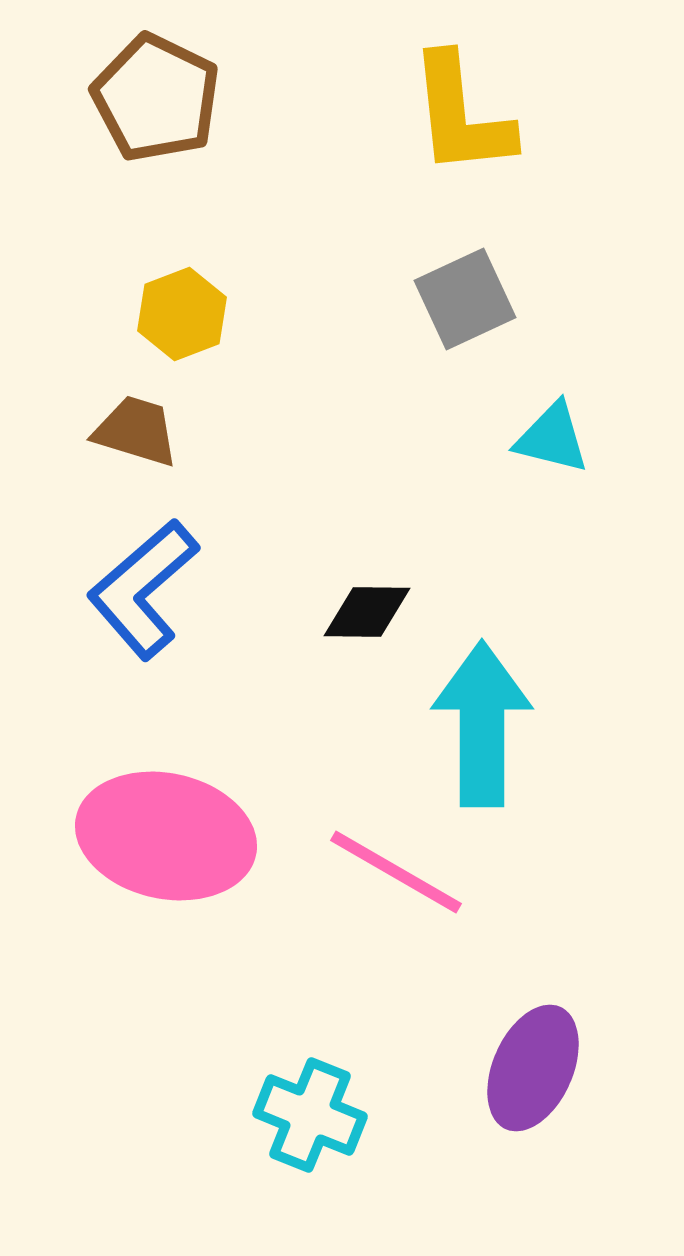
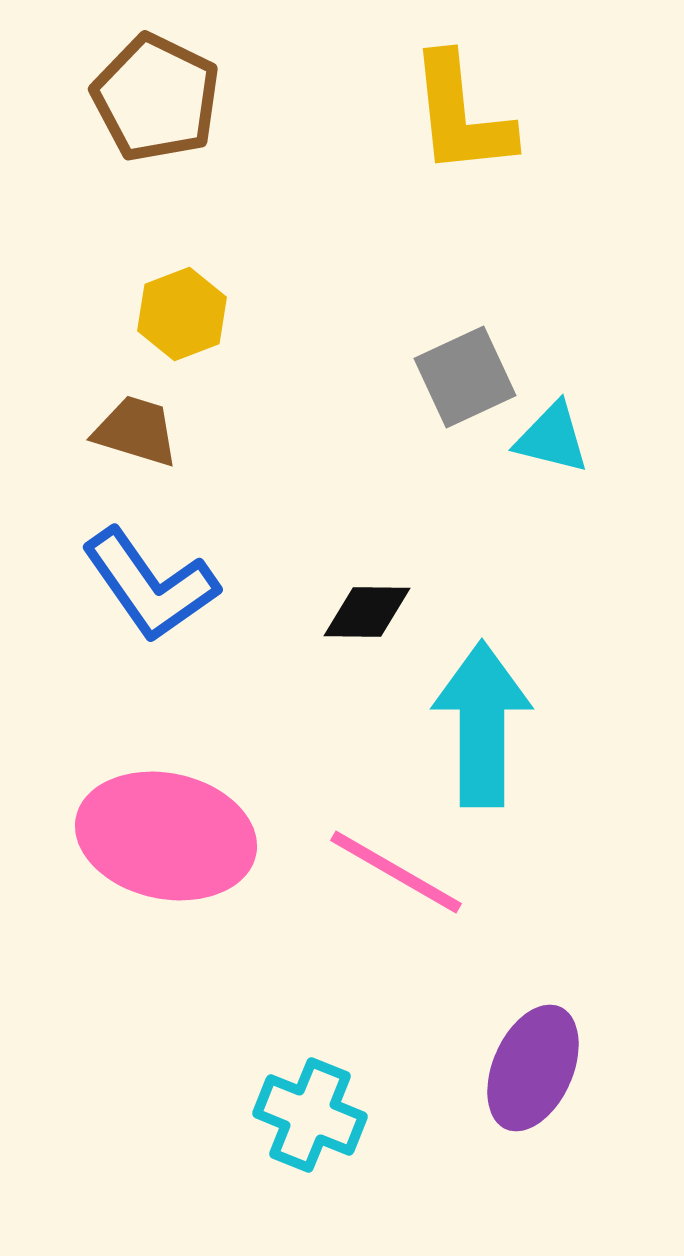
gray square: moved 78 px down
blue L-shape: moved 7 px right, 4 px up; rotated 84 degrees counterclockwise
